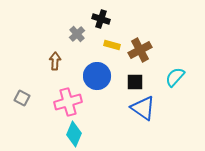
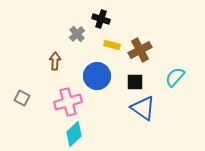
cyan diamond: rotated 25 degrees clockwise
